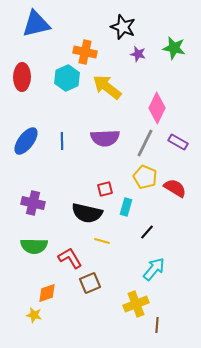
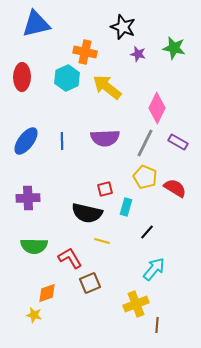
purple cross: moved 5 px left, 5 px up; rotated 15 degrees counterclockwise
